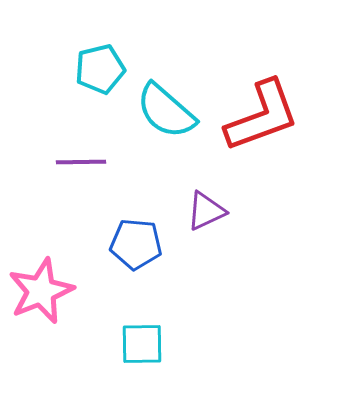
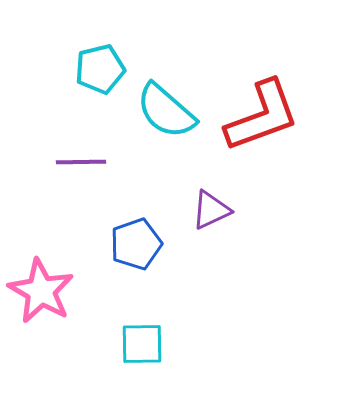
purple triangle: moved 5 px right, 1 px up
blue pentagon: rotated 24 degrees counterclockwise
pink star: rotated 20 degrees counterclockwise
